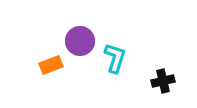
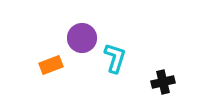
purple circle: moved 2 px right, 3 px up
black cross: moved 1 px down
